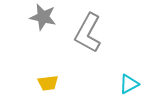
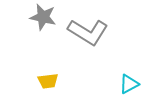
gray L-shape: moved 1 px up; rotated 87 degrees counterclockwise
yellow trapezoid: moved 2 px up
